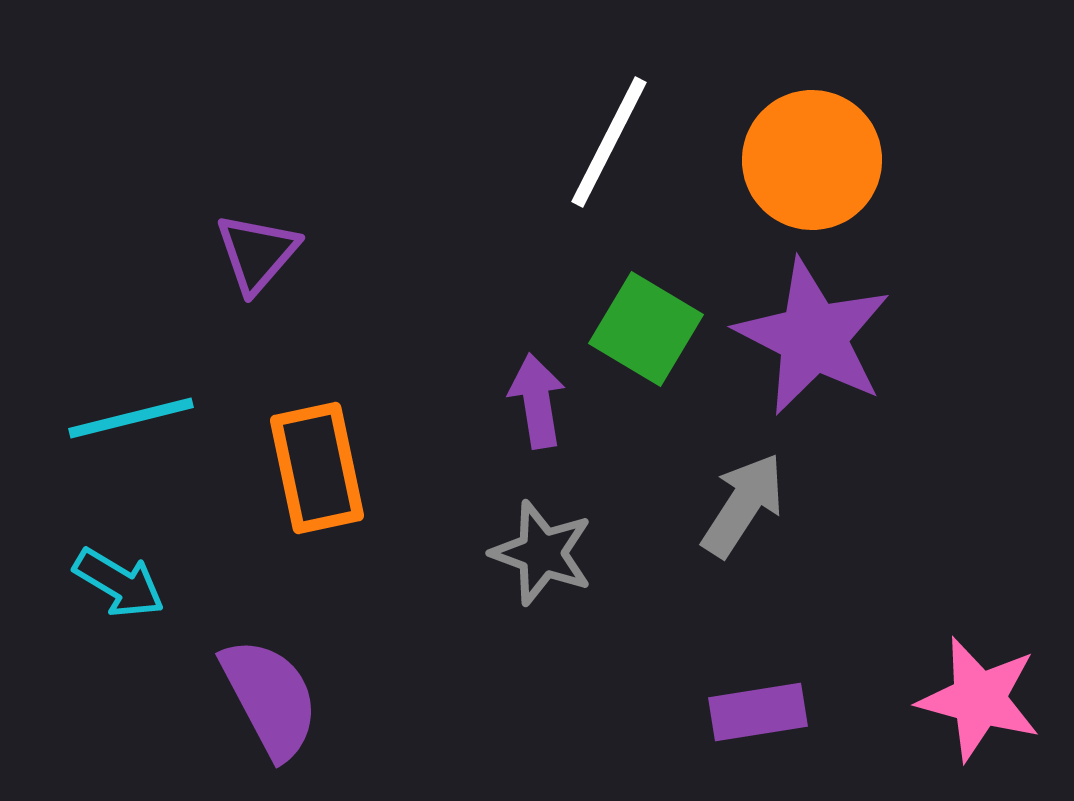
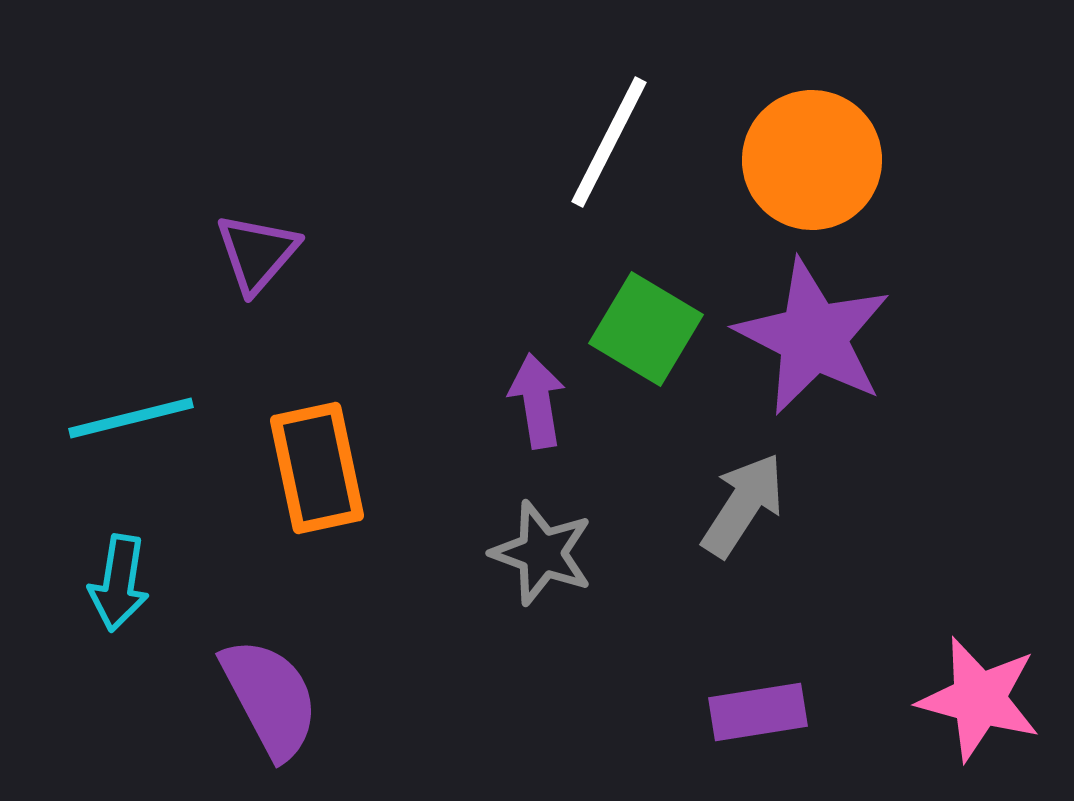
cyan arrow: rotated 68 degrees clockwise
